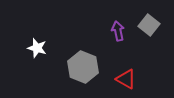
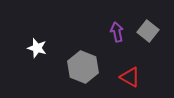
gray square: moved 1 px left, 6 px down
purple arrow: moved 1 px left, 1 px down
red triangle: moved 4 px right, 2 px up
